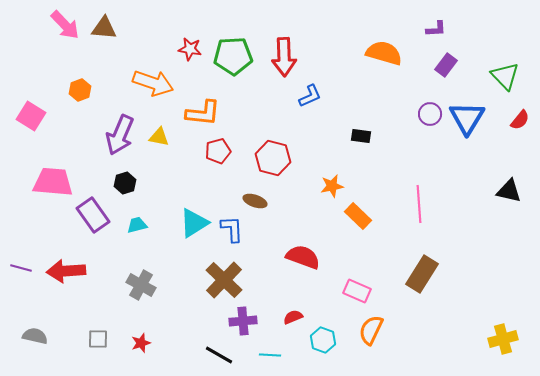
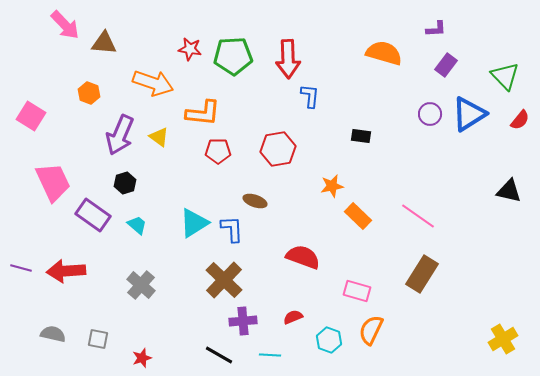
brown triangle at (104, 28): moved 15 px down
red arrow at (284, 57): moved 4 px right, 2 px down
orange hexagon at (80, 90): moved 9 px right, 3 px down; rotated 20 degrees counterclockwise
blue L-shape at (310, 96): rotated 60 degrees counterclockwise
blue triangle at (467, 118): moved 2 px right, 4 px up; rotated 27 degrees clockwise
yellow triangle at (159, 137): rotated 25 degrees clockwise
red pentagon at (218, 151): rotated 15 degrees clockwise
red hexagon at (273, 158): moved 5 px right, 9 px up; rotated 24 degrees counterclockwise
pink trapezoid at (53, 182): rotated 60 degrees clockwise
pink line at (419, 204): moved 1 px left, 12 px down; rotated 51 degrees counterclockwise
purple rectangle at (93, 215): rotated 20 degrees counterclockwise
cyan trapezoid at (137, 225): rotated 55 degrees clockwise
gray cross at (141, 285): rotated 12 degrees clockwise
pink rectangle at (357, 291): rotated 8 degrees counterclockwise
gray semicircle at (35, 336): moved 18 px right, 2 px up
gray square at (98, 339): rotated 10 degrees clockwise
yellow cross at (503, 339): rotated 16 degrees counterclockwise
cyan hexagon at (323, 340): moved 6 px right
red star at (141, 343): moved 1 px right, 15 px down
